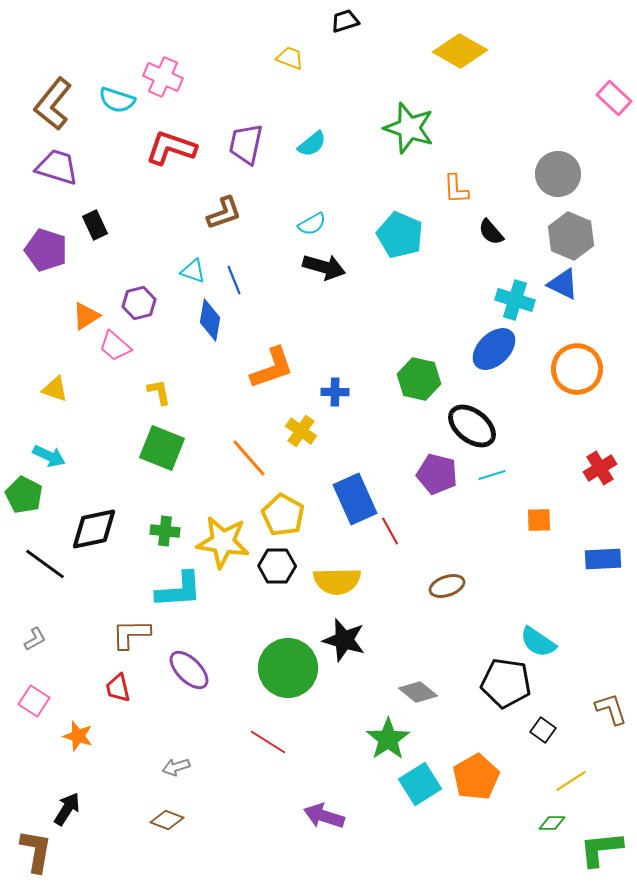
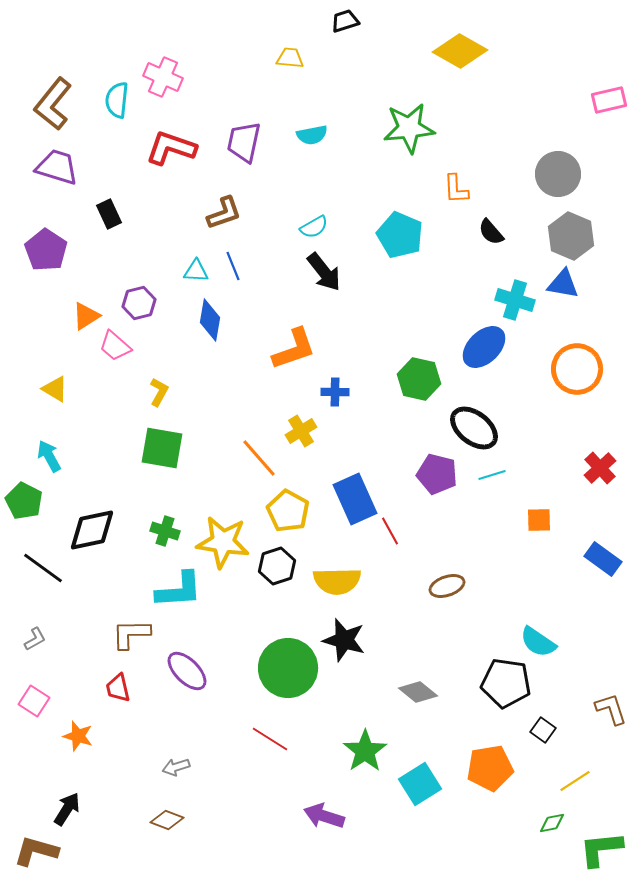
yellow trapezoid at (290, 58): rotated 16 degrees counterclockwise
pink rectangle at (614, 98): moved 5 px left, 2 px down; rotated 56 degrees counterclockwise
cyan semicircle at (117, 100): rotated 78 degrees clockwise
green star at (409, 128): rotated 24 degrees counterclockwise
purple trapezoid at (246, 144): moved 2 px left, 2 px up
cyan semicircle at (312, 144): moved 9 px up; rotated 28 degrees clockwise
cyan semicircle at (312, 224): moved 2 px right, 3 px down
black rectangle at (95, 225): moved 14 px right, 11 px up
purple pentagon at (46, 250): rotated 15 degrees clockwise
black arrow at (324, 267): moved 5 px down; rotated 36 degrees clockwise
cyan triangle at (193, 271): moved 3 px right; rotated 16 degrees counterclockwise
blue line at (234, 280): moved 1 px left, 14 px up
blue triangle at (563, 284): rotated 16 degrees counterclockwise
blue ellipse at (494, 349): moved 10 px left, 2 px up
orange L-shape at (272, 368): moved 22 px right, 19 px up
yellow triangle at (55, 389): rotated 12 degrees clockwise
yellow L-shape at (159, 392): rotated 40 degrees clockwise
black ellipse at (472, 426): moved 2 px right, 2 px down
yellow cross at (301, 431): rotated 24 degrees clockwise
green square at (162, 448): rotated 12 degrees counterclockwise
cyan arrow at (49, 456): rotated 144 degrees counterclockwise
orange line at (249, 458): moved 10 px right
red cross at (600, 468): rotated 12 degrees counterclockwise
green pentagon at (24, 495): moved 6 px down
yellow pentagon at (283, 515): moved 5 px right, 4 px up
black diamond at (94, 529): moved 2 px left, 1 px down
green cross at (165, 531): rotated 12 degrees clockwise
blue rectangle at (603, 559): rotated 39 degrees clockwise
black line at (45, 564): moved 2 px left, 4 px down
black hexagon at (277, 566): rotated 18 degrees counterclockwise
purple ellipse at (189, 670): moved 2 px left, 1 px down
green star at (388, 739): moved 23 px left, 12 px down
red line at (268, 742): moved 2 px right, 3 px up
orange pentagon at (476, 777): moved 14 px right, 9 px up; rotated 21 degrees clockwise
yellow line at (571, 781): moved 4 px right
green diamond at (552, 823): rotated 12 degrees counterclockwise
brown L-shape at (36, 851): rotated 84 degrees counterclockwise
